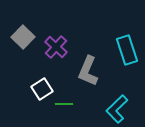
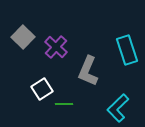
cyan L-shape: moved 1 px right, 1 px up
